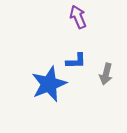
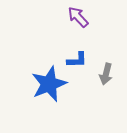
purple arrow: rotated 20 degrees counterclockwise
blue L-shape: moved 1 px right, 1 px up
